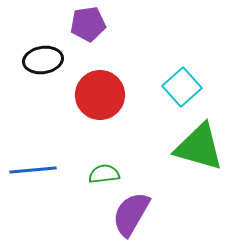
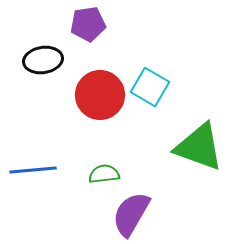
cyan square: moved 32 px left; rotated 18 degrees counterclockwise
green triangle: rotated 4 degrees clockwise
